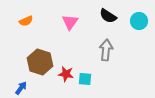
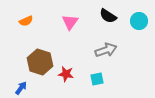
gray arrow: rotated 65 degrees clockwise
cyan square: moved 12 px right; rotated 16 degrees counterclockwise
